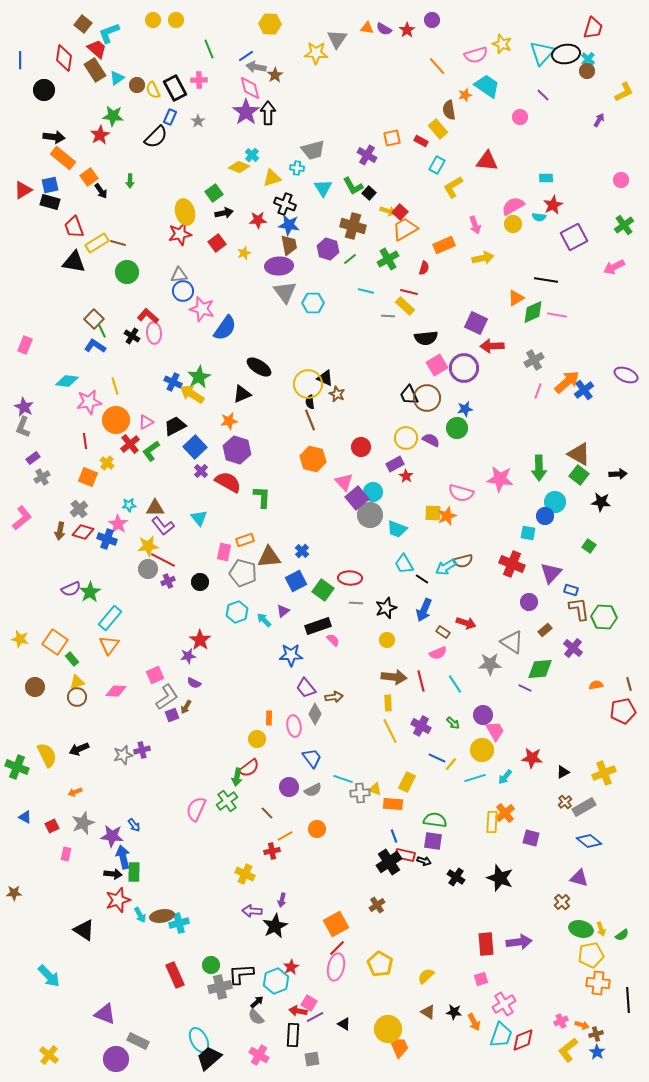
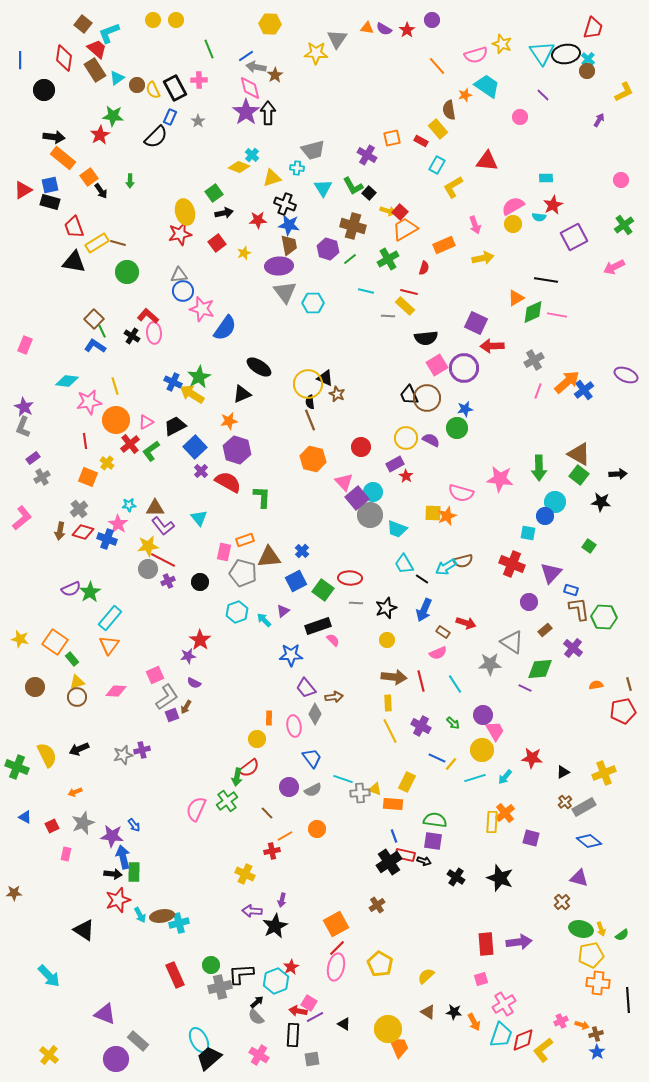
cyan triangle at (542, 53): rotated 16 degrees counterclockwise
gray rectangle at (138, 1041): rotated 15 degrees clockwise
yellow L-shape at (568, 1050): moved 25 px left
